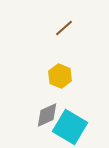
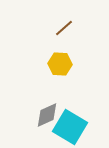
yellow hexagon: moved 12 px up; rotated 20 degrees counterclockwise
